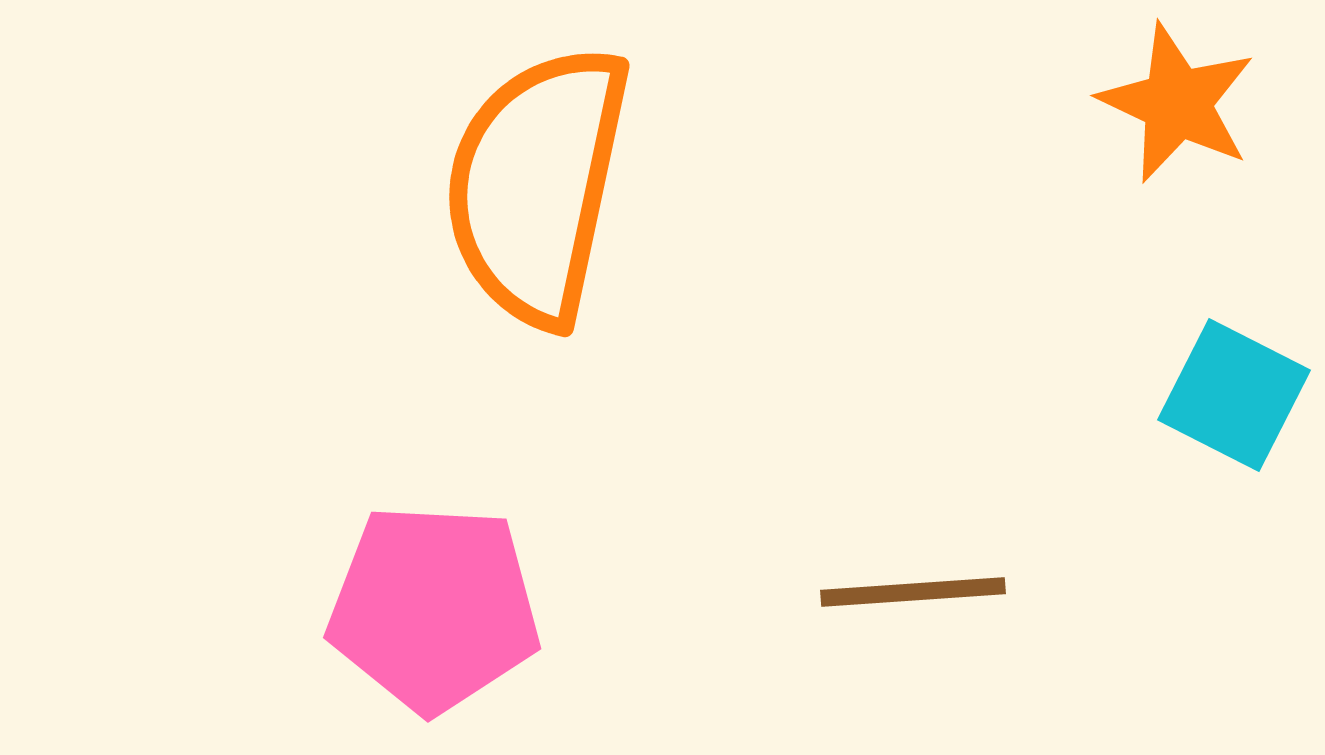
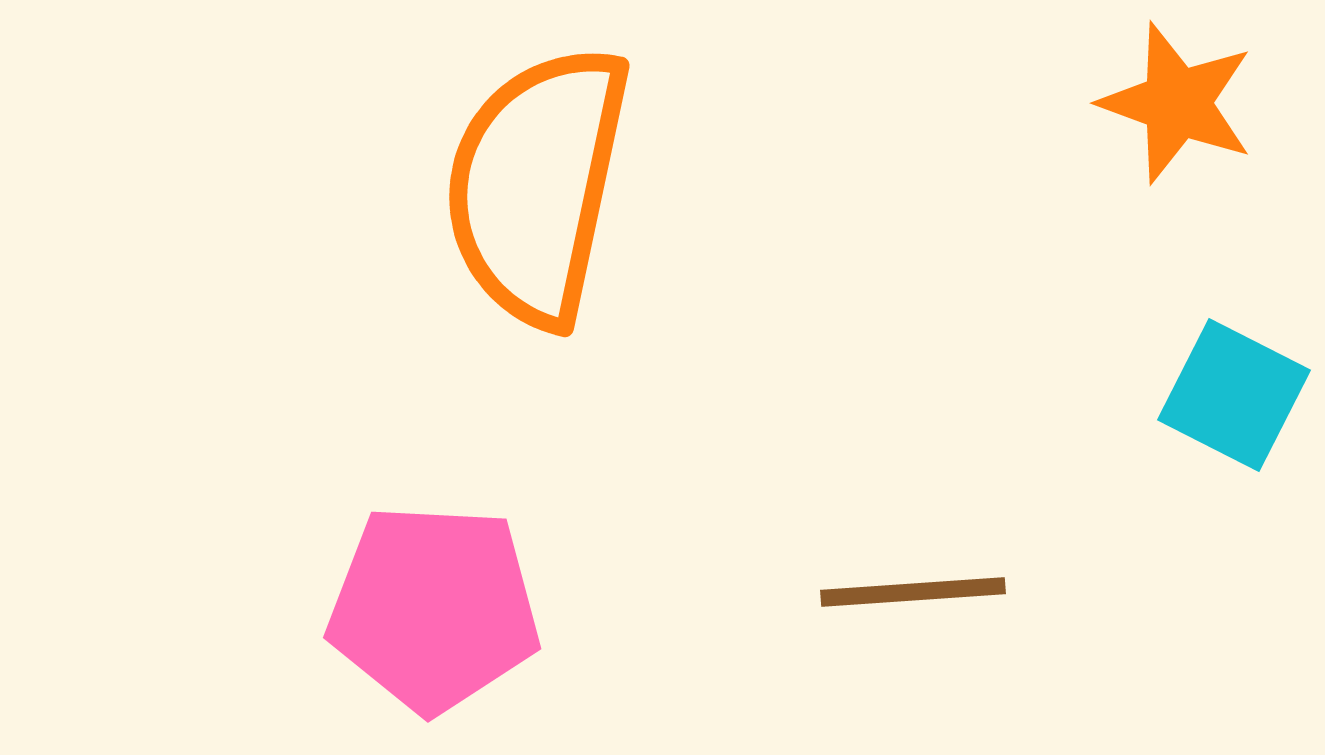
orange star: rotated 5 degrees counterclockwise
